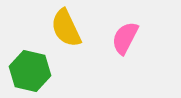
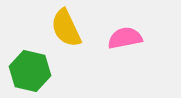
pink semicircle: rotated 52 degrees clockwise
